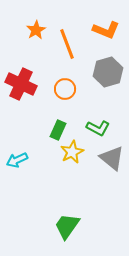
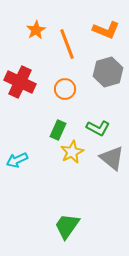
red cross: moved 1 px left, 2 px up
